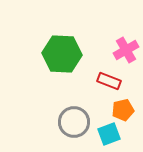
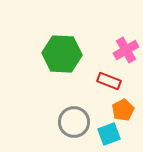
orange pentagon: rotated 15 degrees counterclockwise
